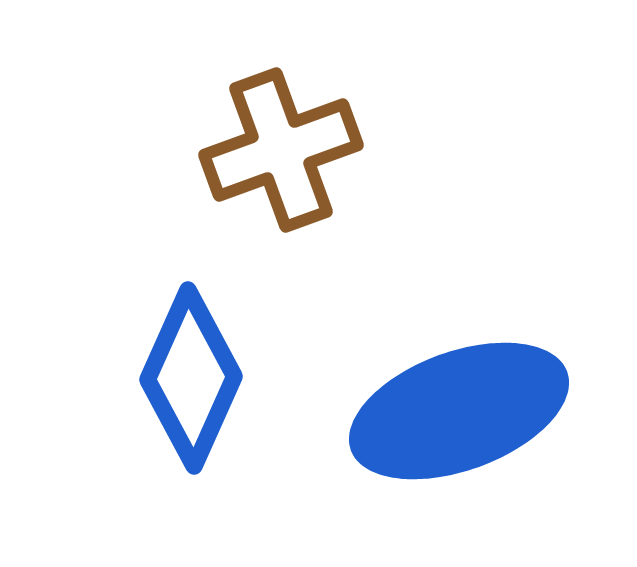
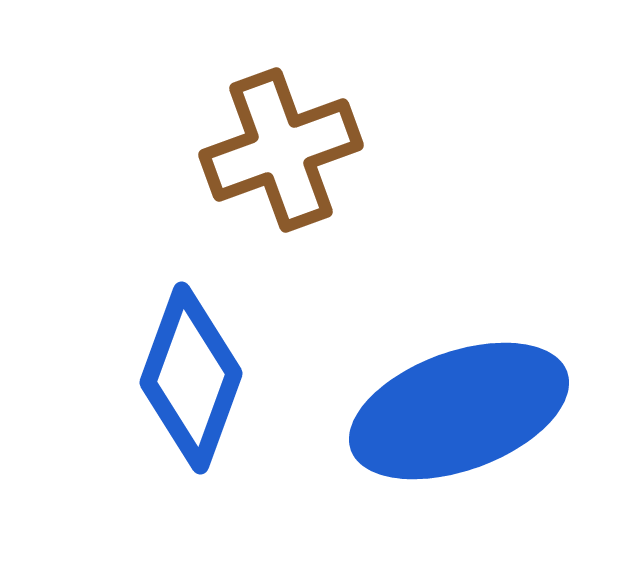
blue diamond: rotated 4 degrees counterclockwise
